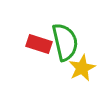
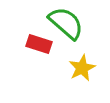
green semicircle: moved 1 px right, 19 px up; rotated 36 degrees counterclockwise
